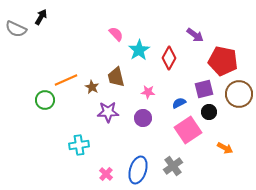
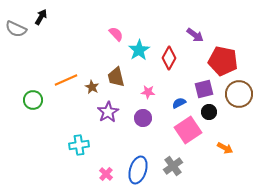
green circle: moved 12 px left
purple star: rotated 30 degrees counterclockwise
